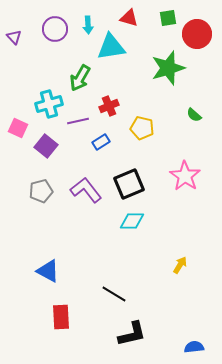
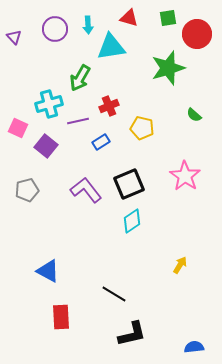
gray pentagon: moved 14 px left, 1 px up
cyan diamond: rotated 35 degrees counterclockwise
